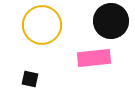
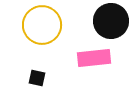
black square: moved 7 px right, 1 px up
